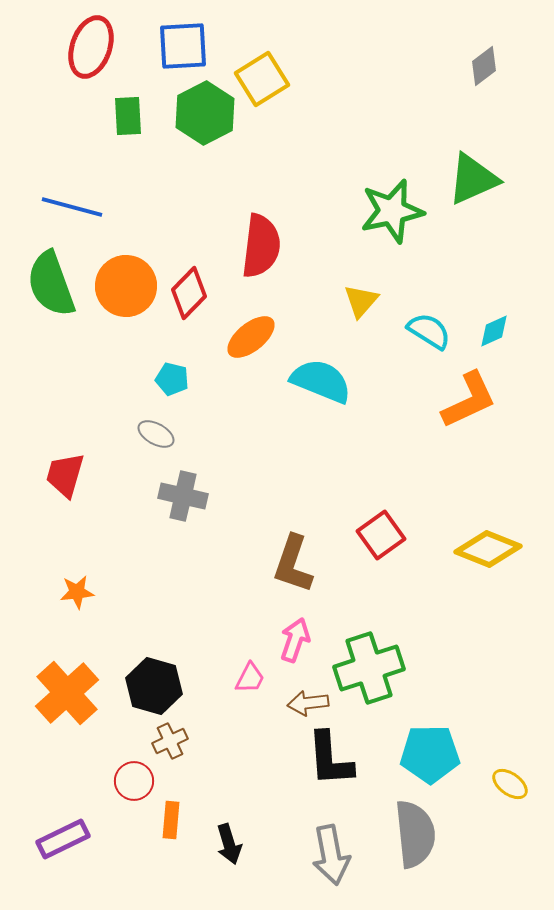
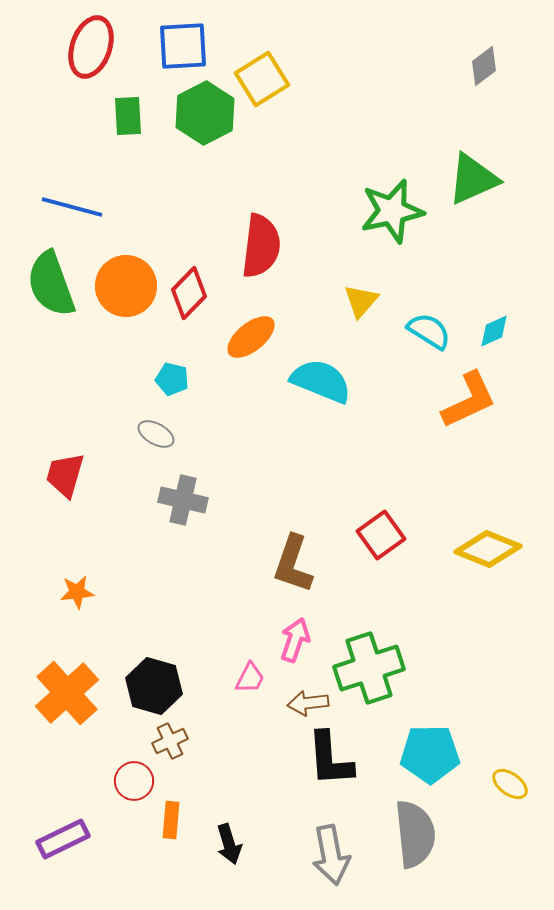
gray cross at (183, 496): moved 4 px down
